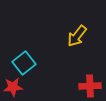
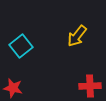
cyan square: moved 3 px left, 17 px up
red star: moved 1 px down; rotated 18 degrees clockwise
